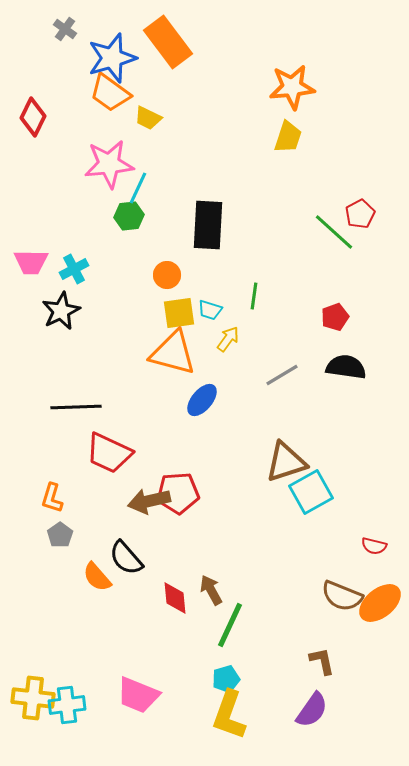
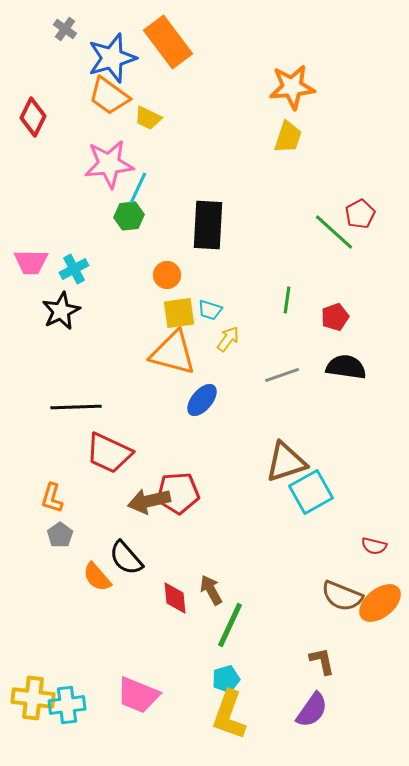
orange trapezoid at (110, 93): moved 1 px left, 3 px down
green line at (254, 296): moved 33 px right, 4 px down
gray line at (282, 375): rotated 12 degrees clockwise
